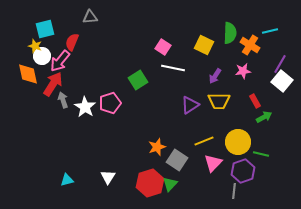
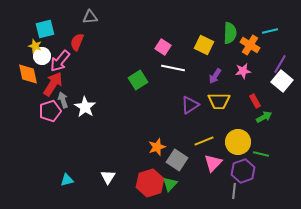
red semicircle: moved 5 px right
pink pentagon: moved 60 px left, 8 px down
